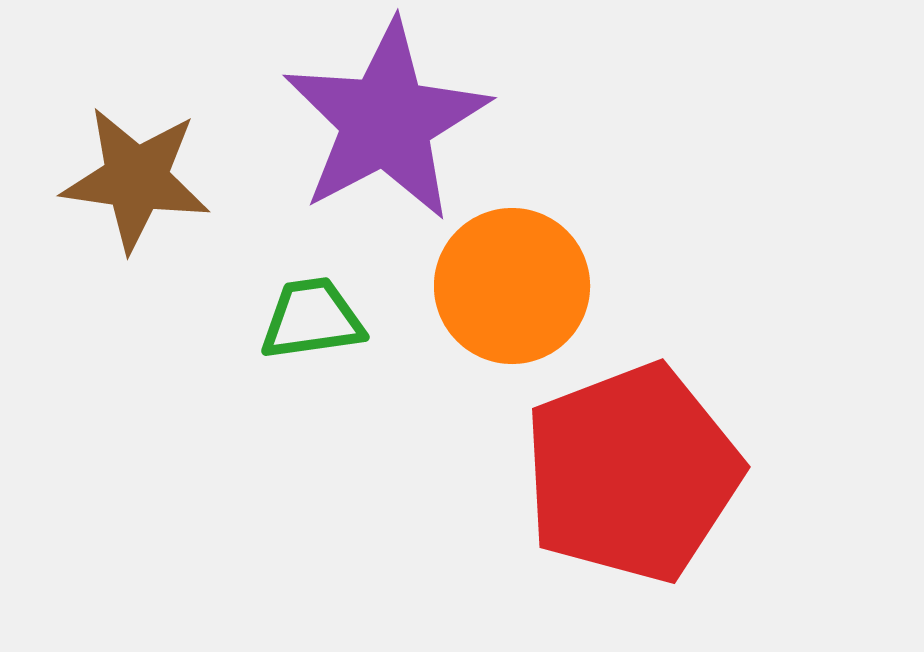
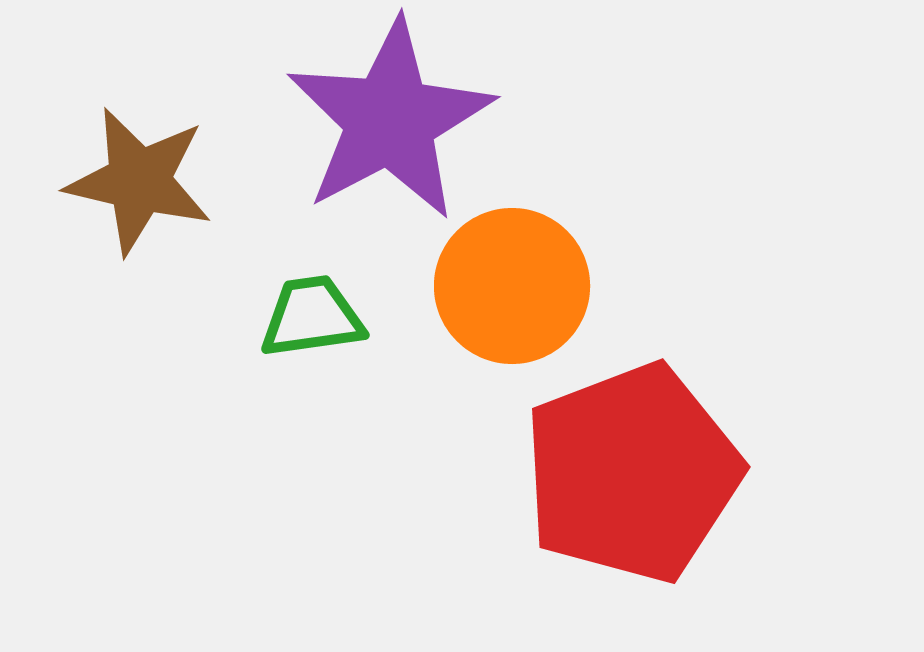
purple star: moved 4 px right, 1 px up
brown star: moved 3 px right, 2 px down; rotated 5 degrees clockwise
green trapezoid: moved 2 px up
